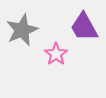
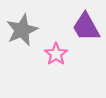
purple trapezoid: moved 2 px right
